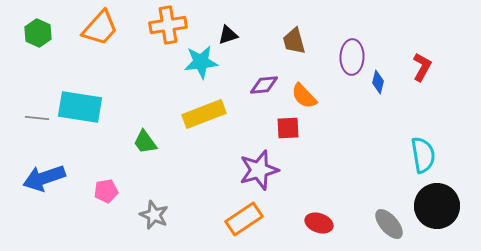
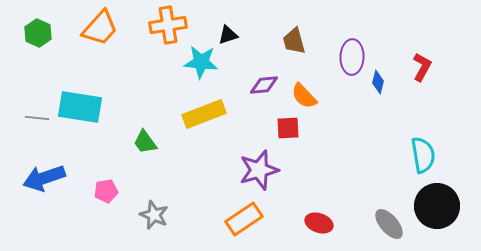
cyan star: rotated 12 degrees clockwise
